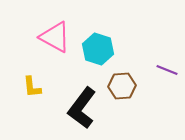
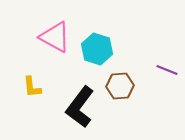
cyan hexagon: moved 1 px left
brown hexagon: moved 2 px left
black L-shape: moved 2 px left, 1 px up
